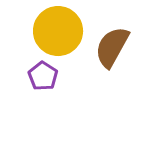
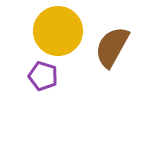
purple pentagon: rotated 16 degrees counterclockwise
